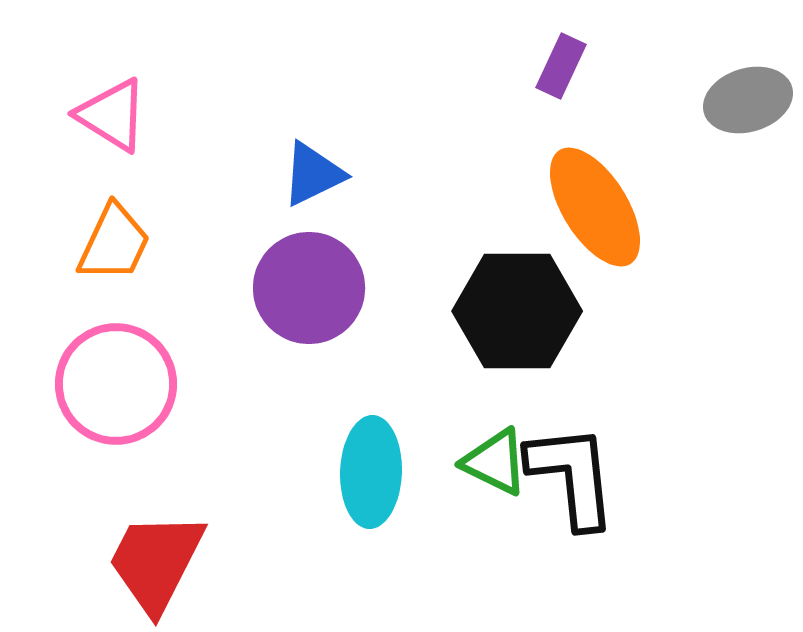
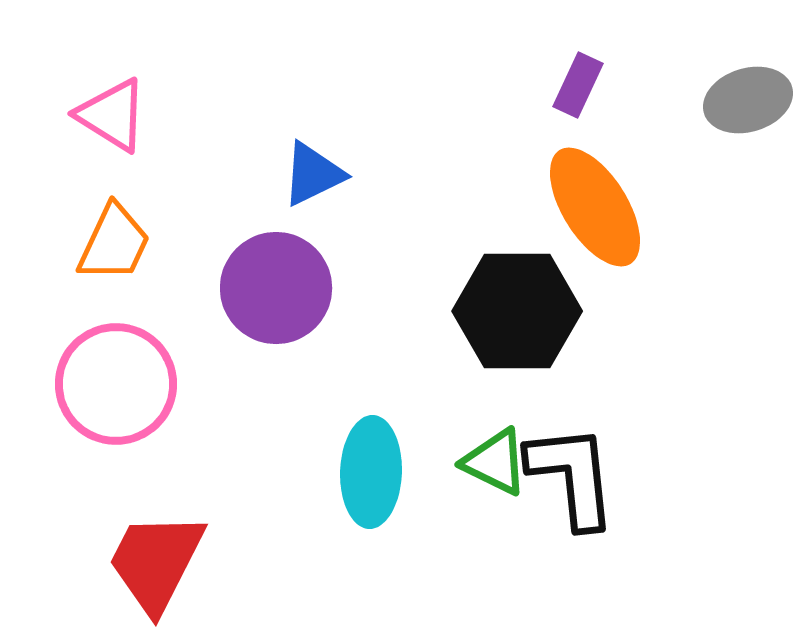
purple rectangle: moved 17 px right, 19 px down
purple circle: moved 33 px left
